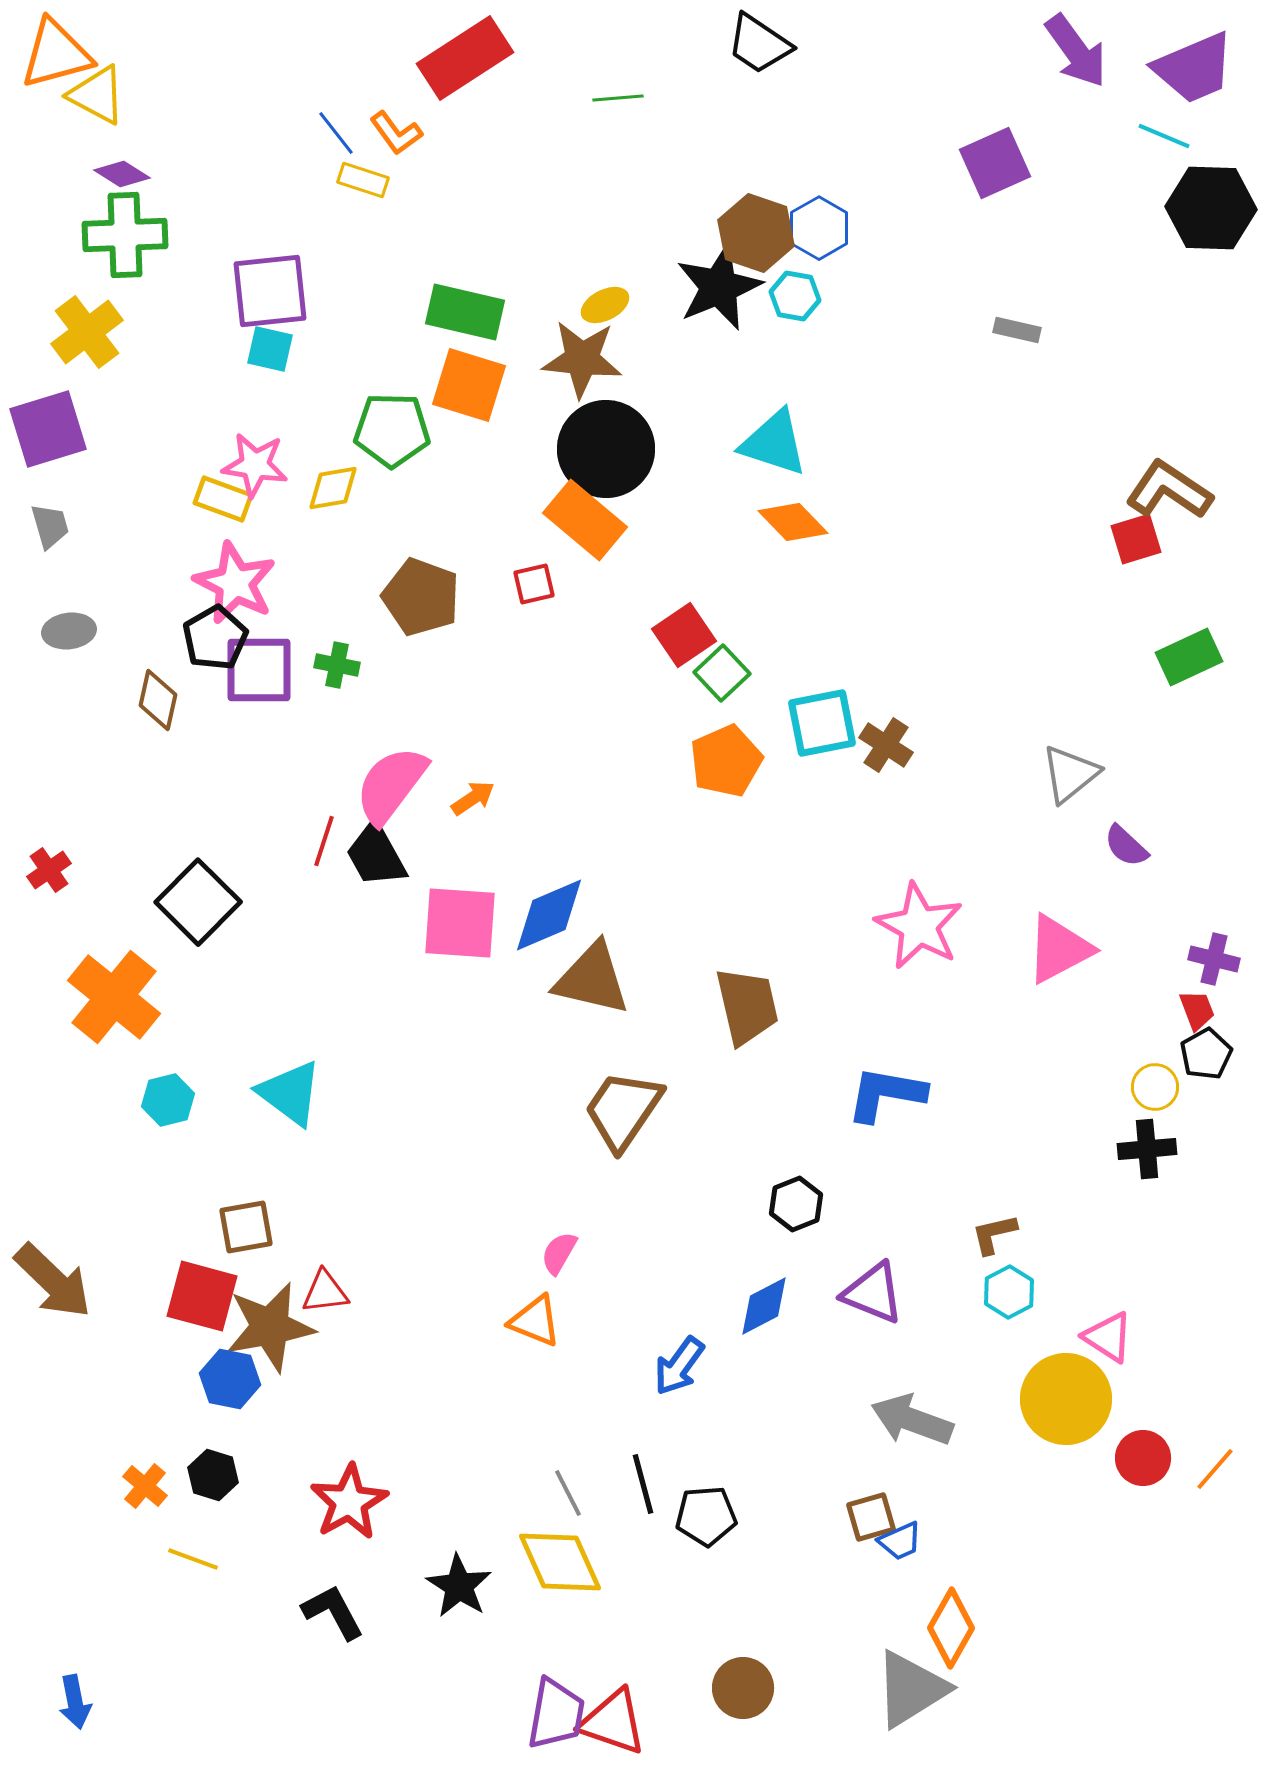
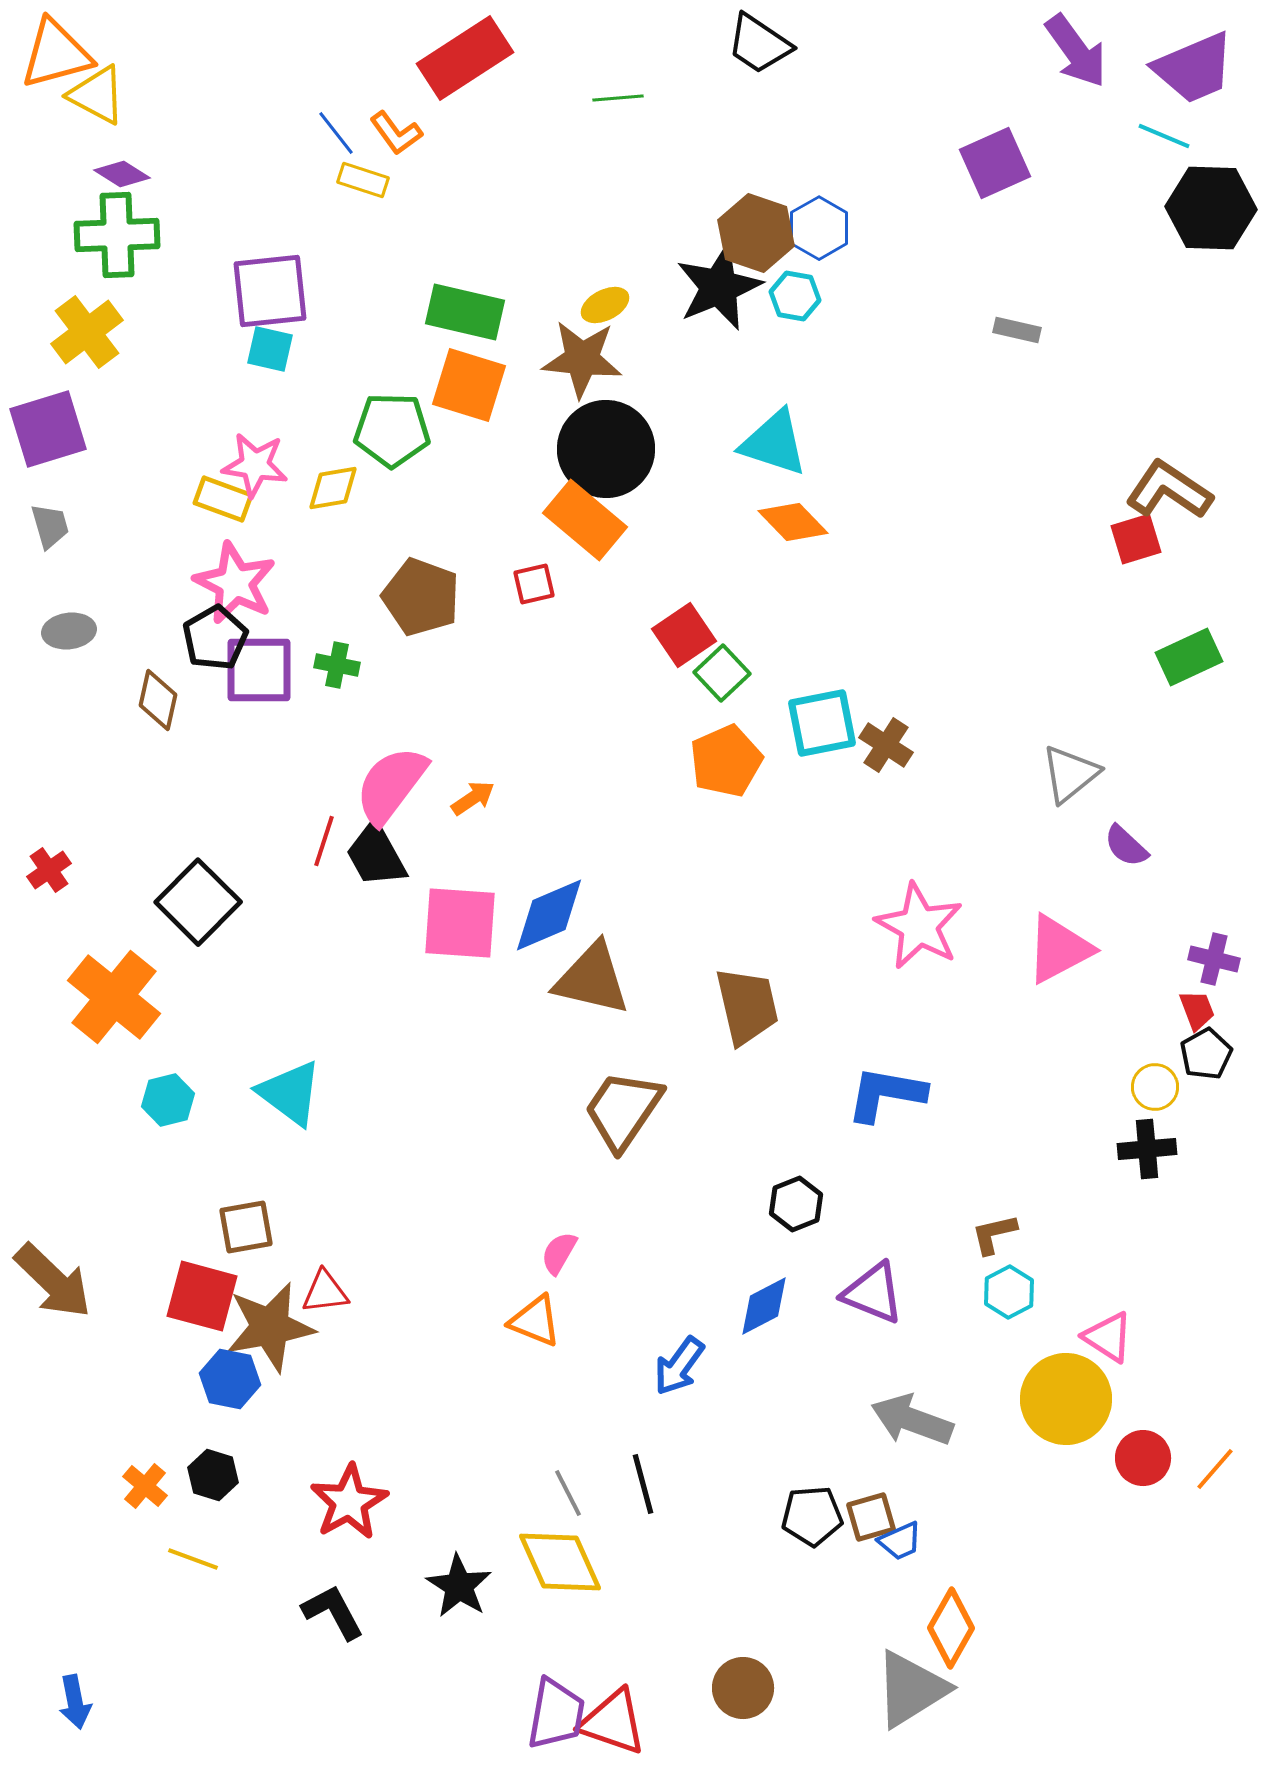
green cross at (125, 235): moved 8 px left
black pentagon at (706, 1516): moved 106 px right
